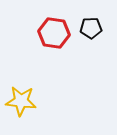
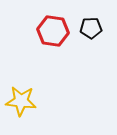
red hexagon: moved 1 px left, 2 px up
